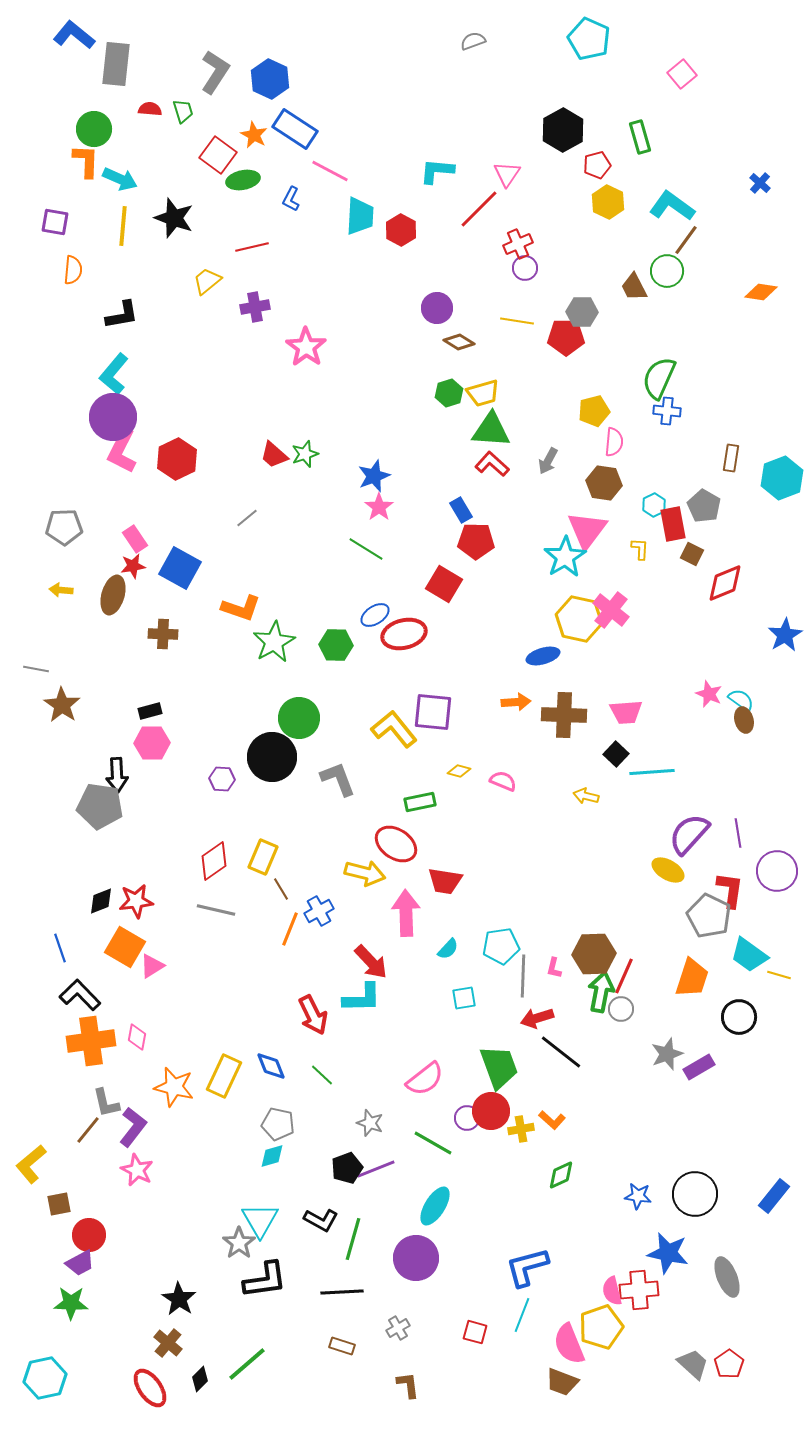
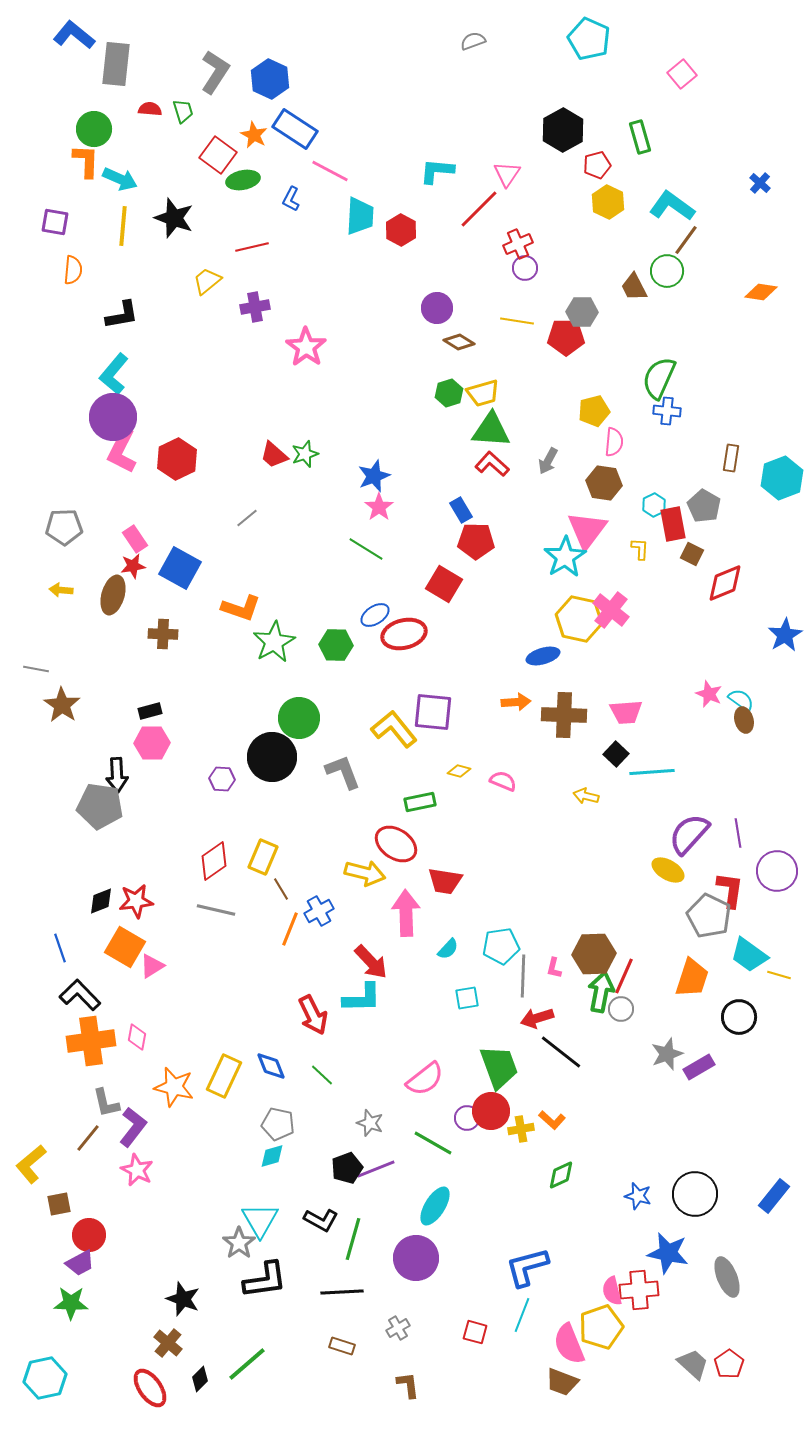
gray L-shape at (338, 779): moved 5 px right, 7 px up
cyan square at (464, 998): moved 3 px right
brown line at (88, 1130): moved 8 px down
blue star at (638, 1196): rotated 8 degrees clockwise
black star at (179, 1299): moved 4 px right; rotated 12 degrees counterclockwise
